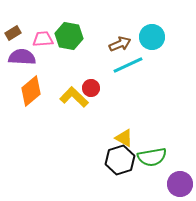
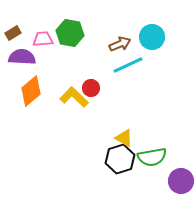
green hexagon: moved 1 px right, 3 px up
black hexagon: moved 1 px up
purple circle: moved 1 px right, 3 px up
